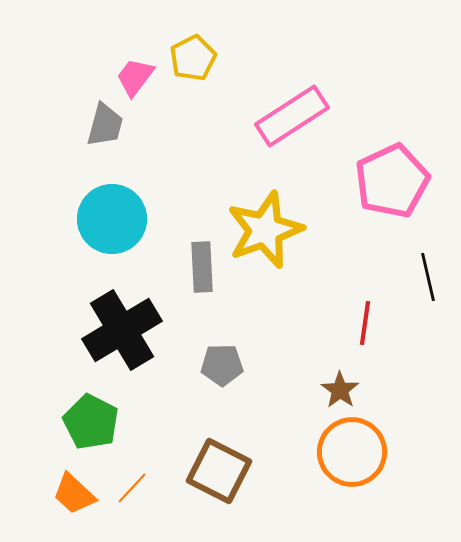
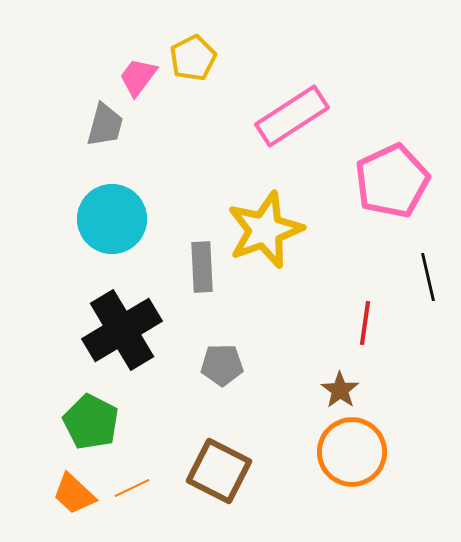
pink trapezoid: moved 3 px right
orange line: rotated 21 degrees clockwise
